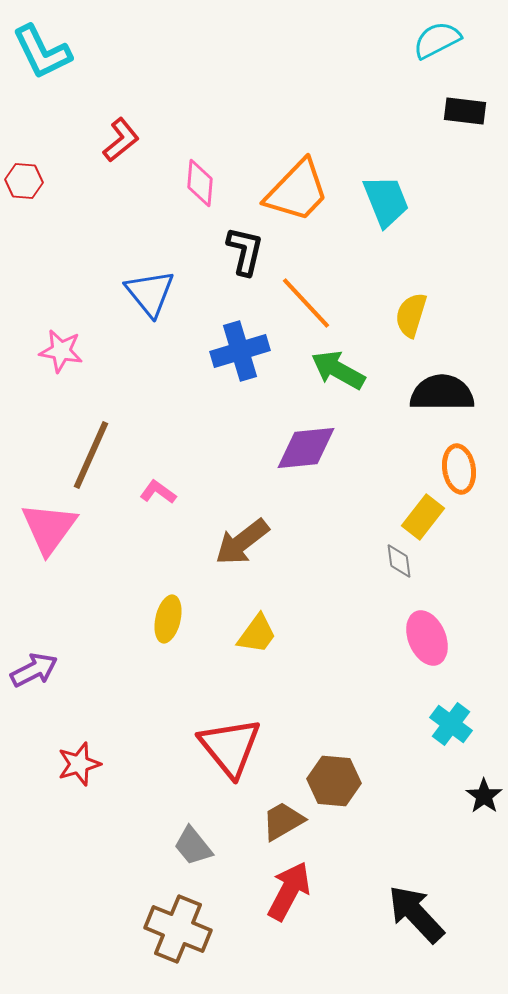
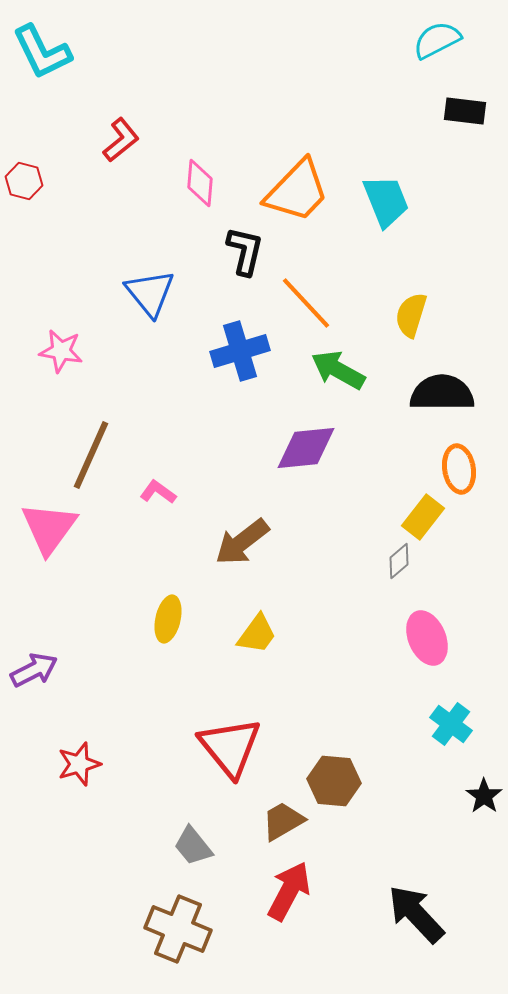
red hexagon: rotated 9 degrees clockwise
gray diamond: rotated 57 degrees clockwise
